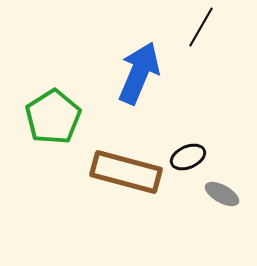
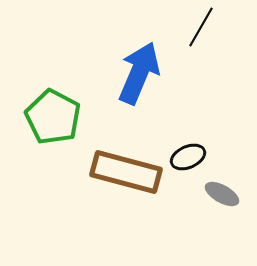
green pentagon: rotated 12 degrees counterclockwise
